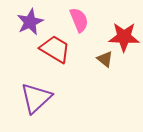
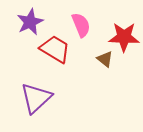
pink semicircle: moved 2 px right, 5 px down
